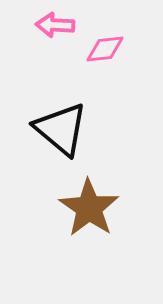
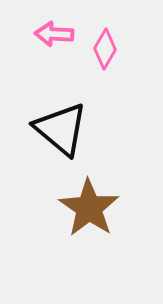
pink arrow: moved 1 px left, 9 px down
pink diamond: rotated 54 degrees counterclockwise
